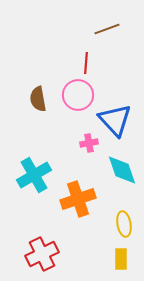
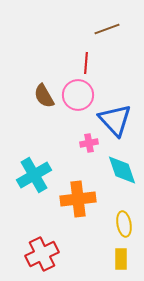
brown semicircle: moved 6 px right, 3 px up; rotated 20 degrees counterclockwise
orange cross: rotated 12 degrees clockwise
